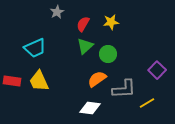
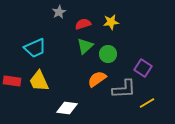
gray star: moved 2 px right
red semicircle: rotated 42 degrees clockwise
purple square: moved 14 px left, 2 px up; rotated 12 degrees counterclockwise
white diamond: moved 23 px left
